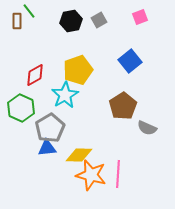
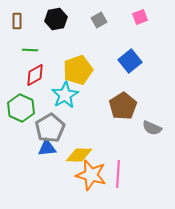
green line: moved 1 px right, 39 px down; rotated 49 degrees counterclockwise
black hexagon: moved 15 px left, 2 px up
gray semicircle: moved 5 px right
